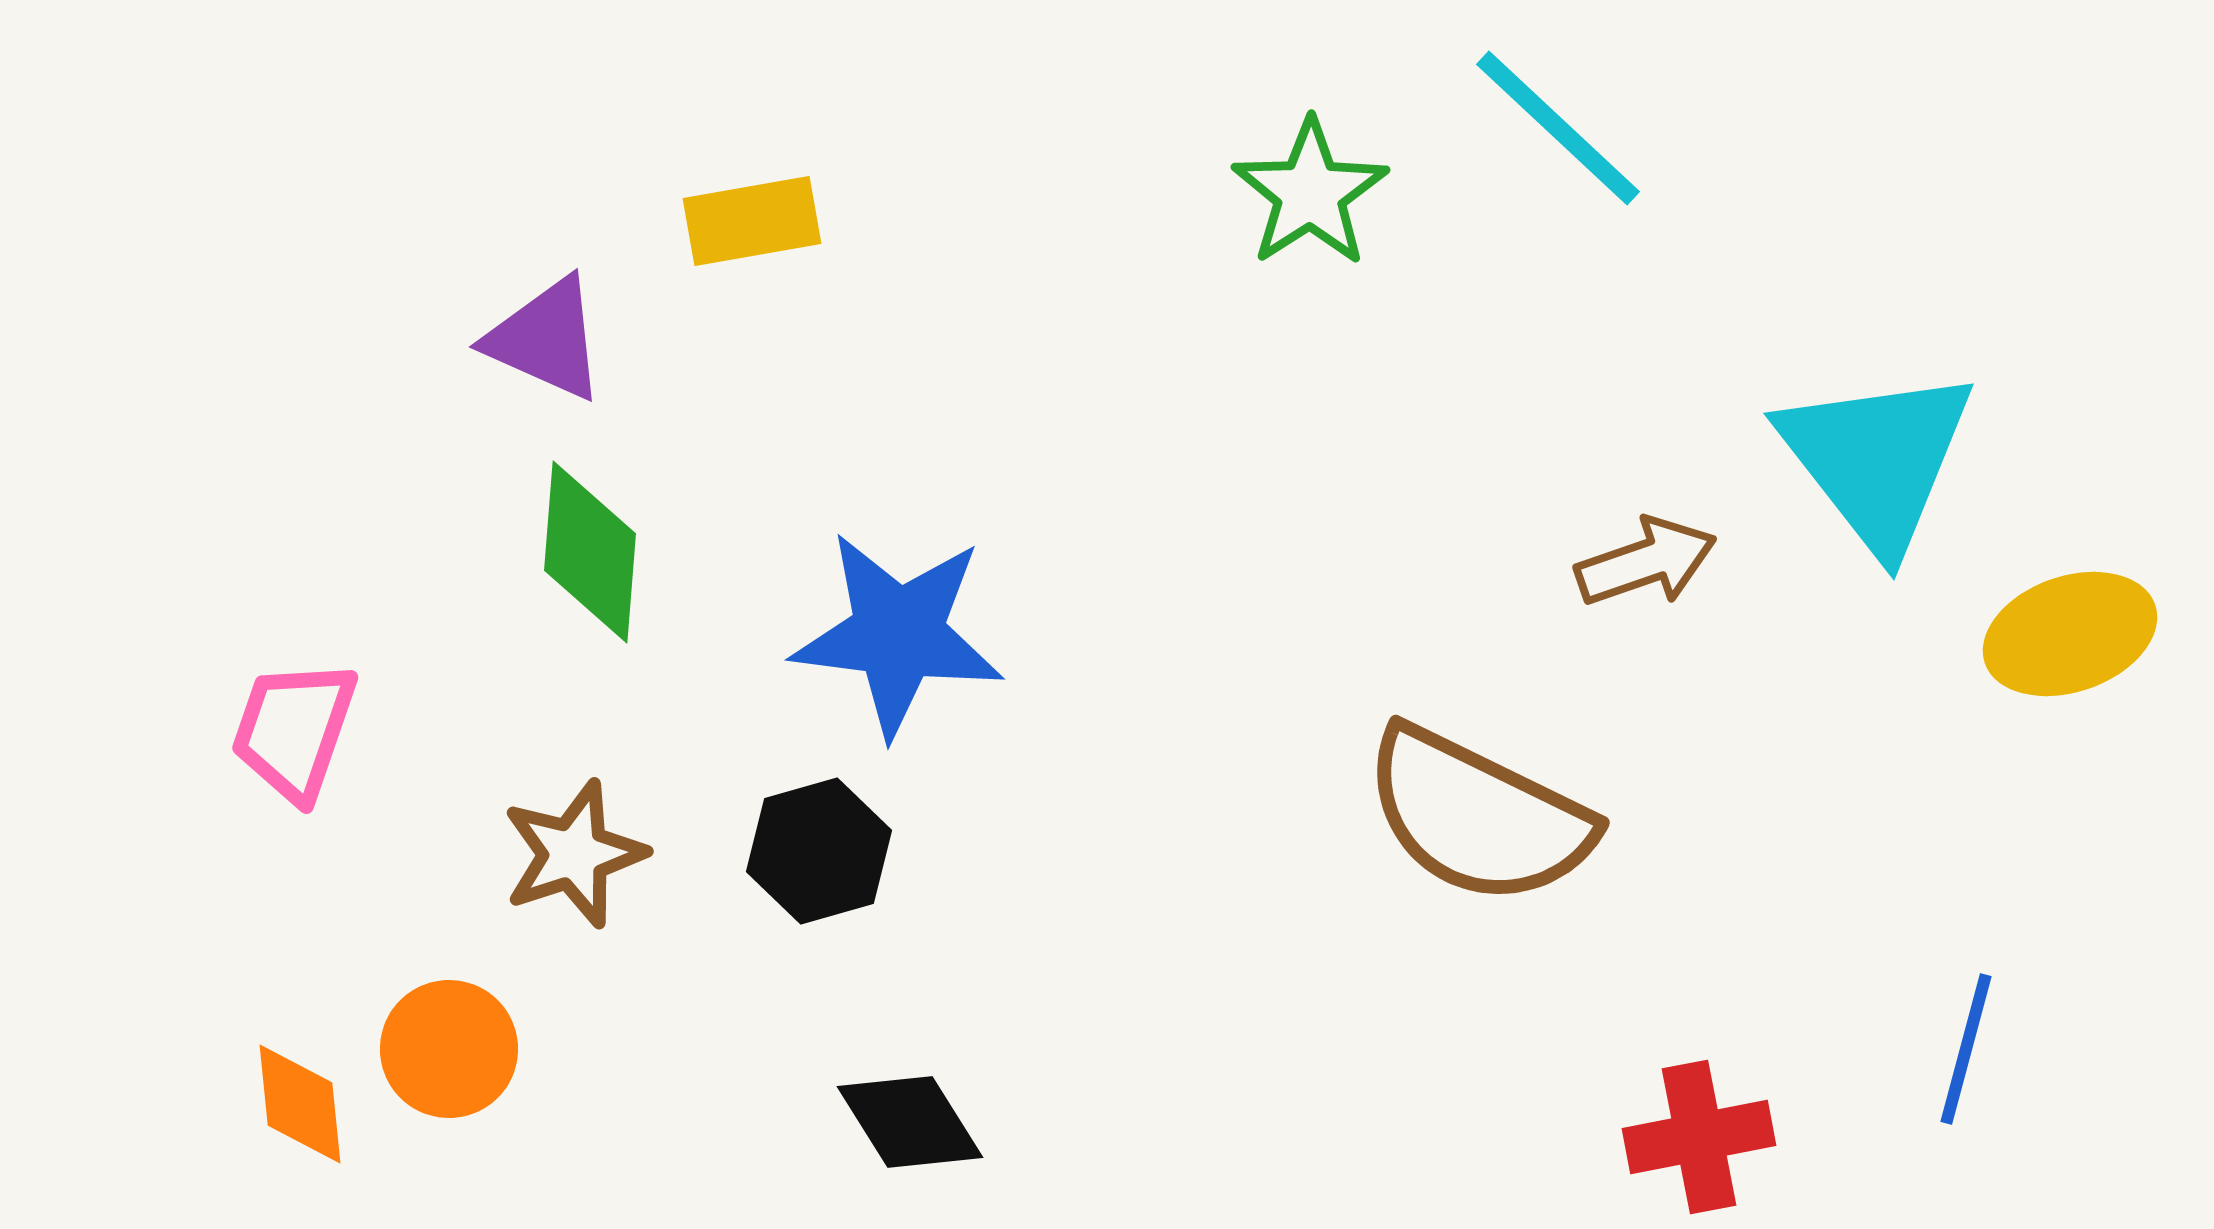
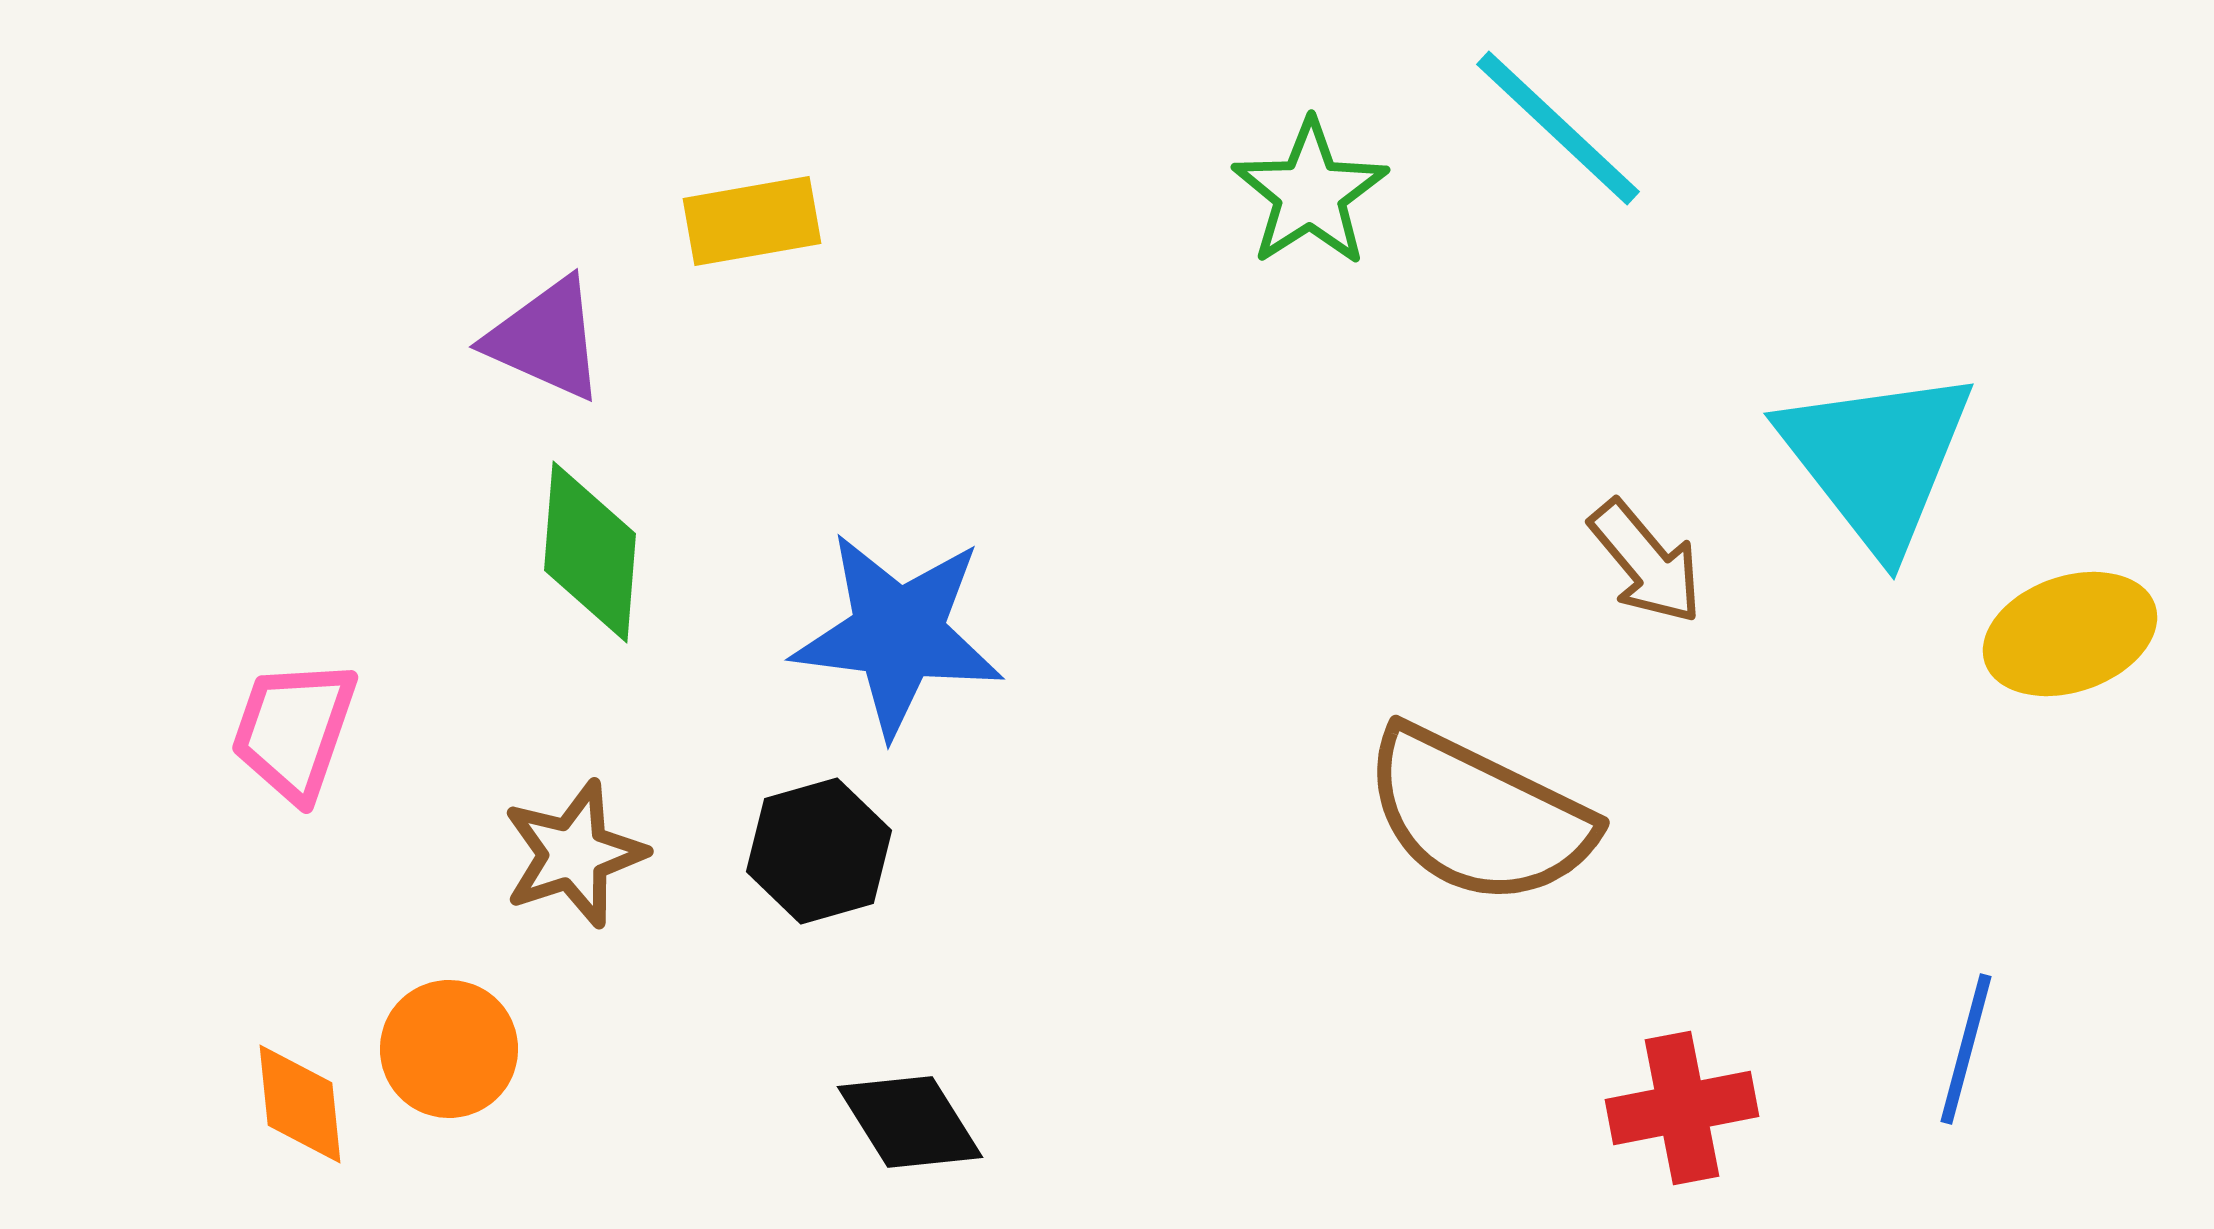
brown arrow: rotated 69 degrees clockwise
red cross: moved 17 px left, 29 px up
